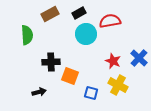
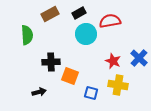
yellow cross: rotated 18 degrees counterclockwise
